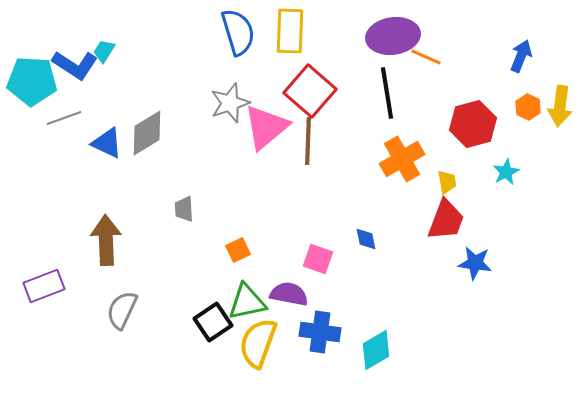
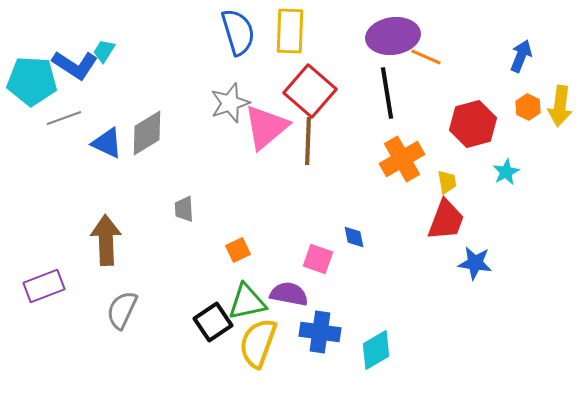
blue diamond: moved 12 px left, 2 px up
